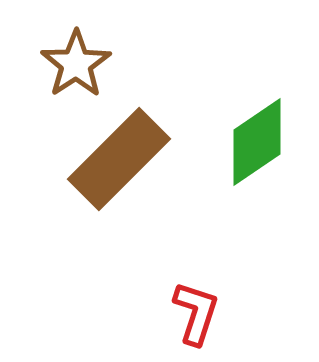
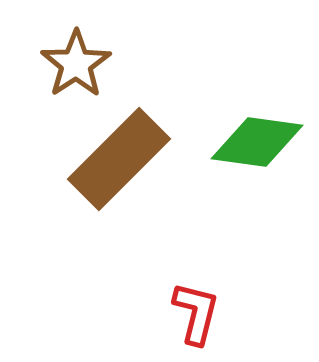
green diamond: rotated 42 degrees clockwise
red L-shape: rotated 4 degrees counterclockwise
